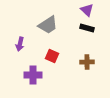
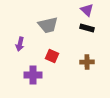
gray trapezoid: rotated 20 degrees clockwise
